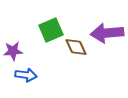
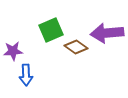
brown diamond: rotated 30 degrees counterclockwise
blue arrow: rotated 80 degrees clockwise
